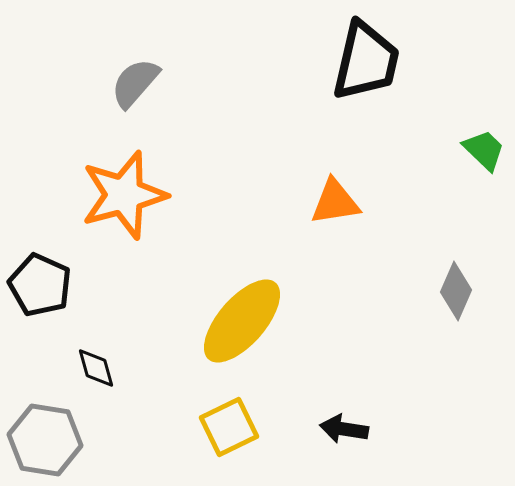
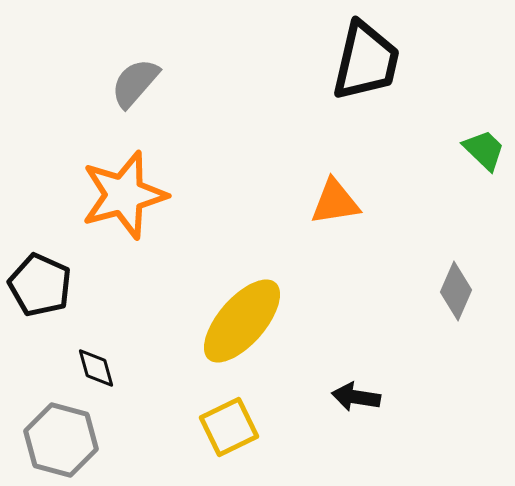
black arrow: moved 12 px right, 32 px up
gray hexagon: moved 16 px right; rotated 6 degrees clockwise
